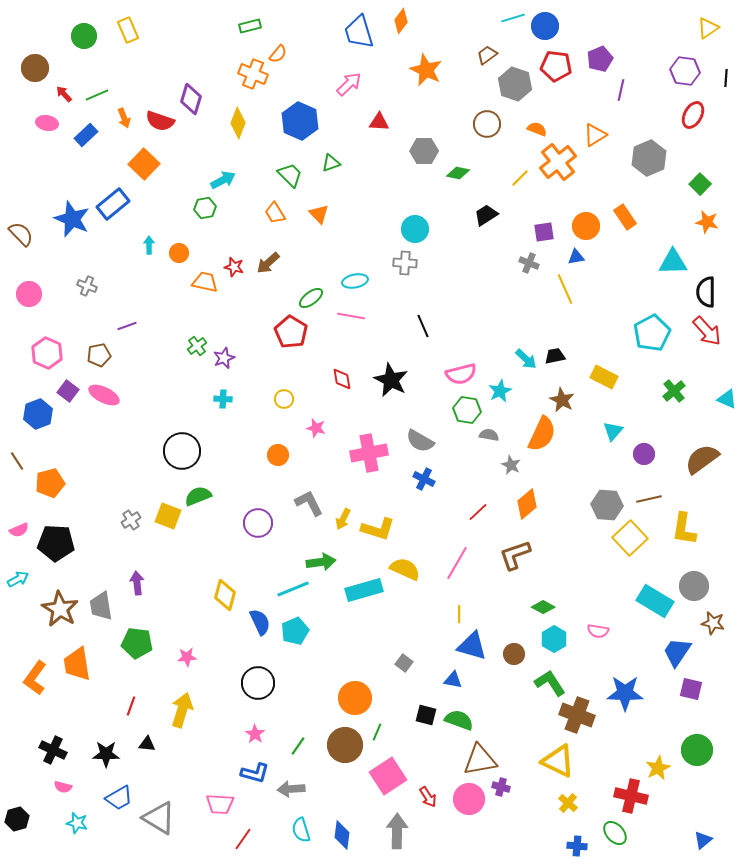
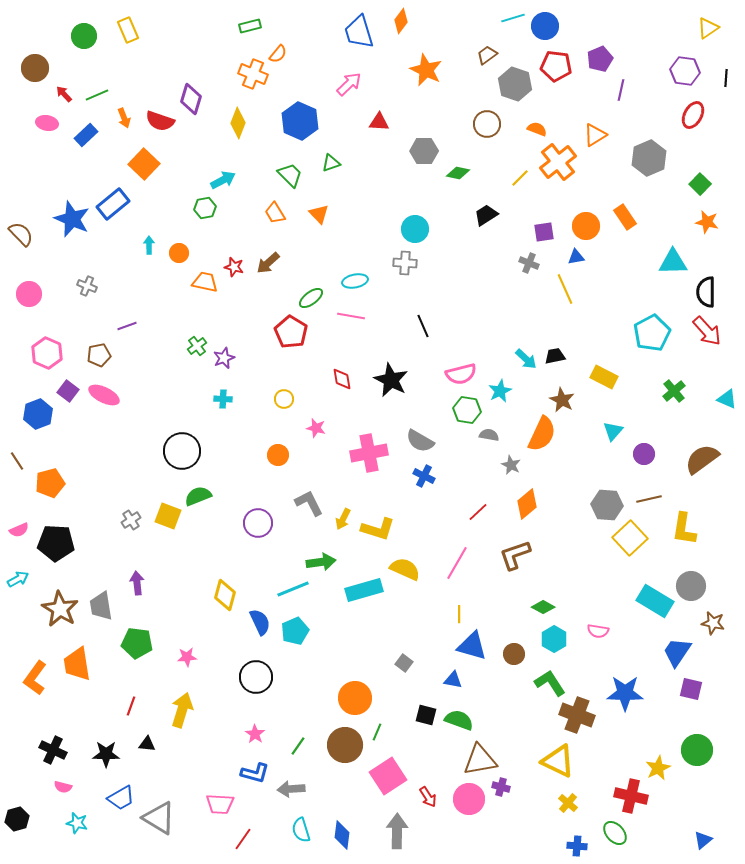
blue cross at (424, 479): moved 3 px up
gray circle at (694, 586): moved 3 px left
black circle at (258, 683): moved 2 px left, 6 px up
blue trapezoid at (119, 798): moved 2 px right
